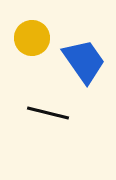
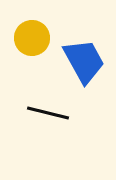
blue trapezoid: rotated 6 degrees clockwise
